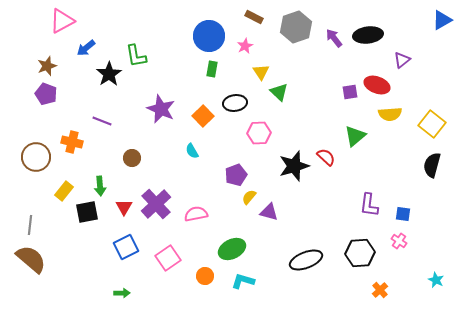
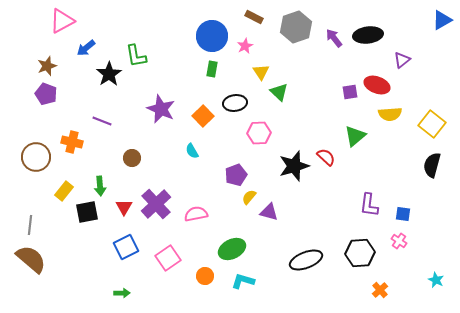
blue circle at (209, 36): moved 3 px right
